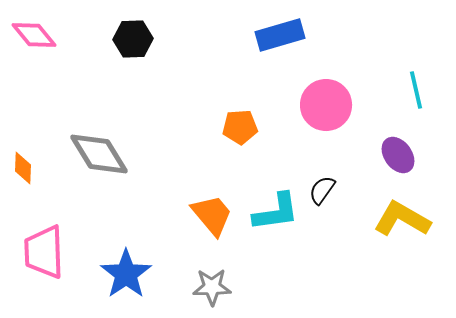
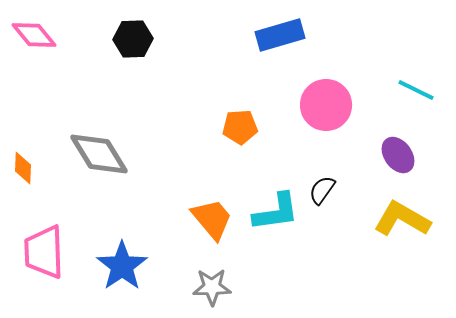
cyan line: rotated 51 degrees counterclockwise
orange trapezoid: moved 4 px down
blue star: moved 4 px left, 8 px up
